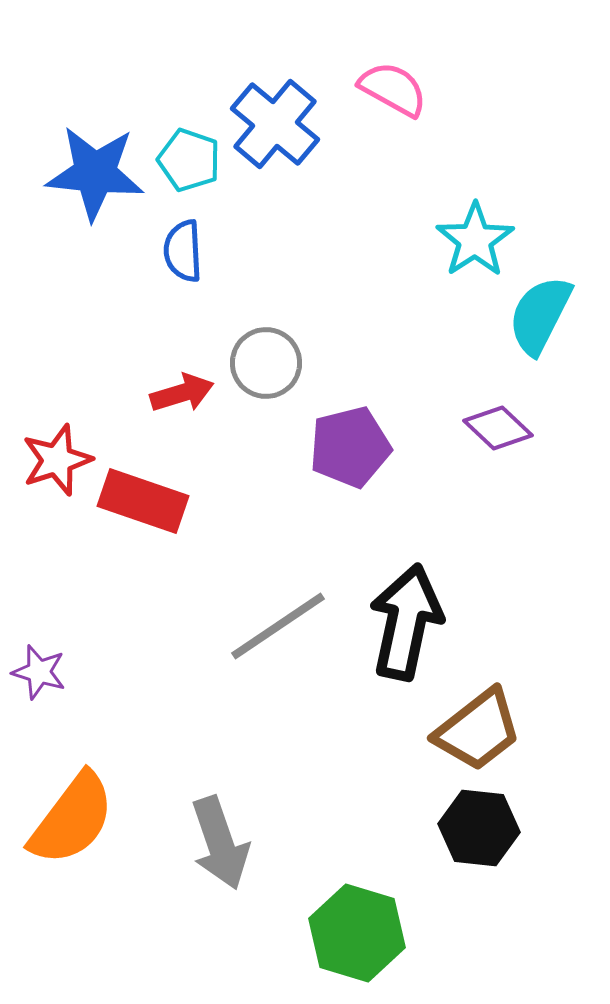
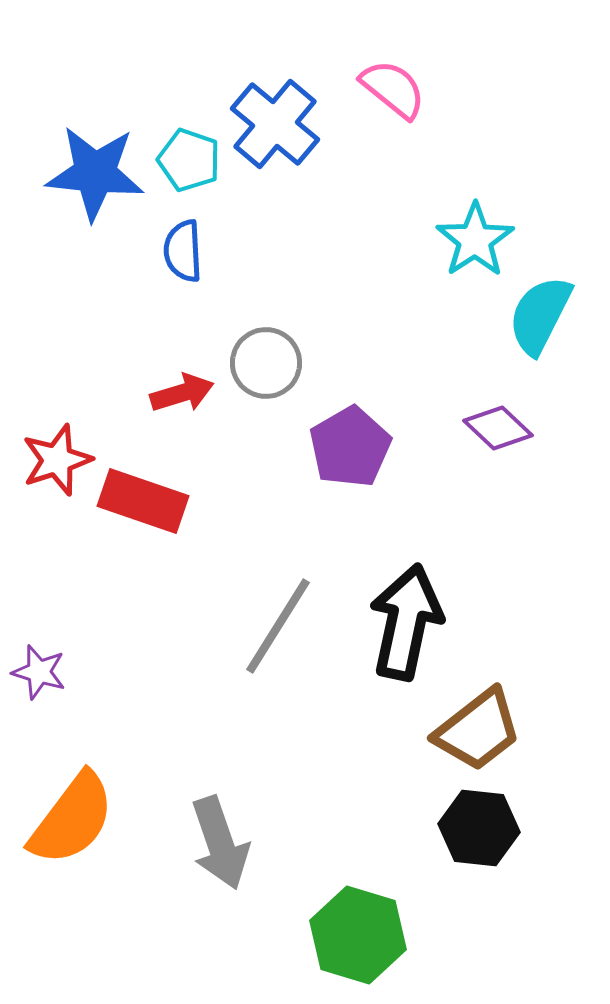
pink semicircle: rotated 10 degrees clockwise
purple pentagon: rotated 16 degrees counterclockwise
gray line: rotated 24 degrees counterclockwise
green hexagon: moved 1 px right, 2 px down
